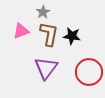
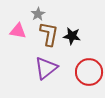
gray star: moved 5 px left, 2 px down
pink triangle: moved 3 px left; rotated 30 degrees clockwise
purple triangle: rotated 15 degrees clockwise
